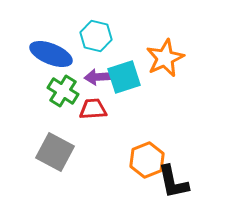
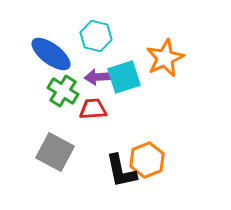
blue ellipse: rotated 15 degrees clockwise
black L-shape: moved 52 px left, 11 px up
